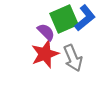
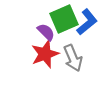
blue L-shape: moved 2 px right, 4 px down
